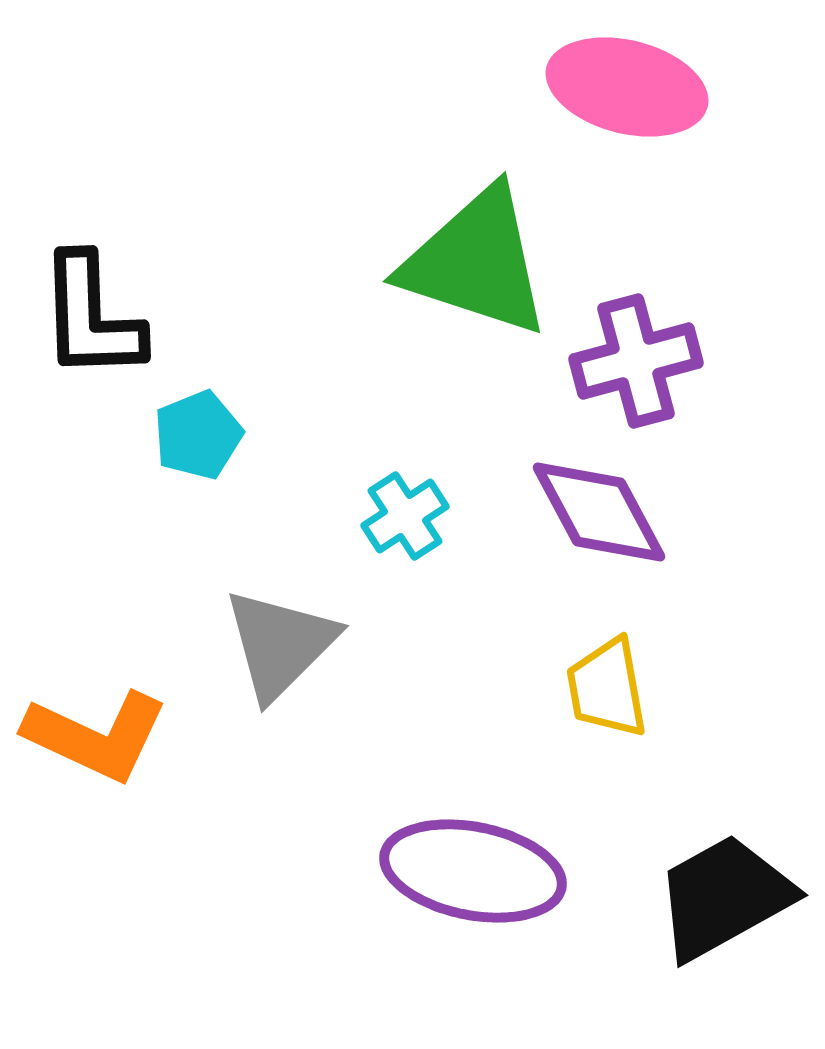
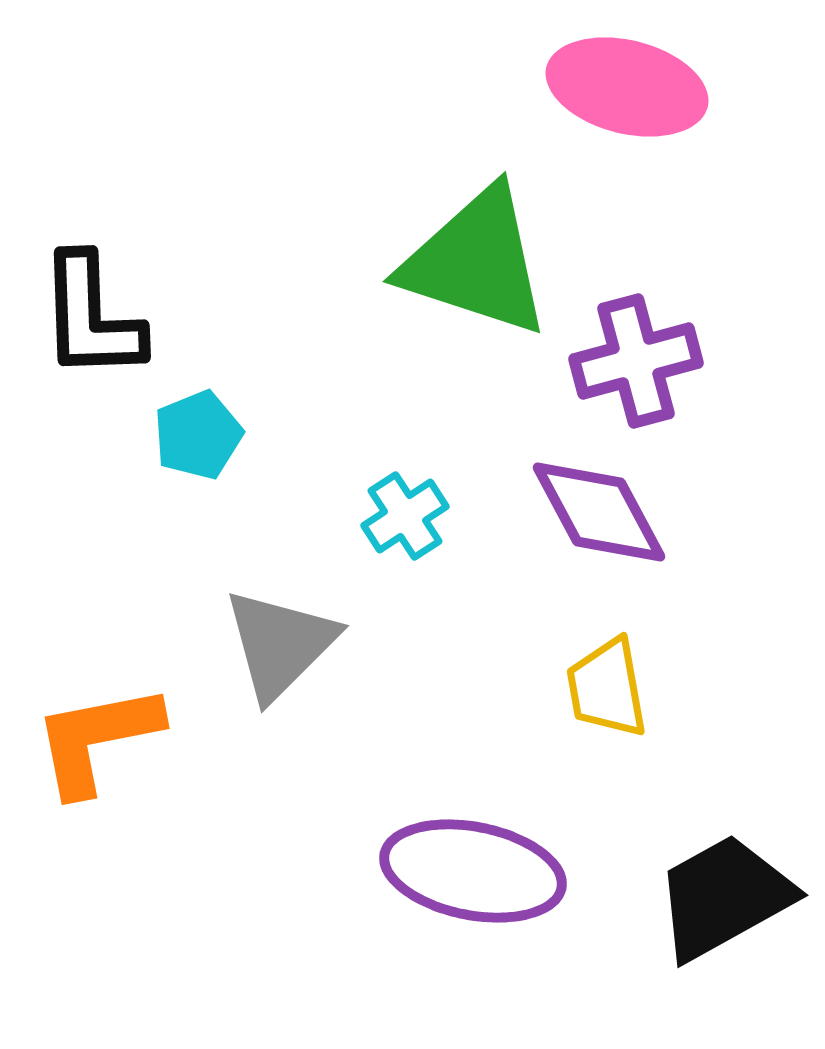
orange L-shape: moved 1 px right, 3 px down; rotated 144 degrees clockwise
